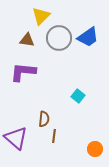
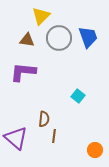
blue trapezoid: rotated 75 degrees counterclockwise
orange circle: moved 1 px down
